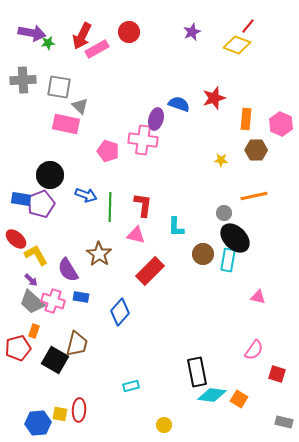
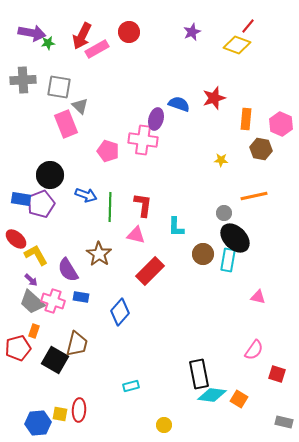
pink rectangle at (66, 124): rotated 56 degrees clockwise
brown hexagon at (256, 150): moved 5 px right, 1 px up; rotated 10 degrees clockwise
black rectangle at (197, 372): moved 2 px right, 2 px down
